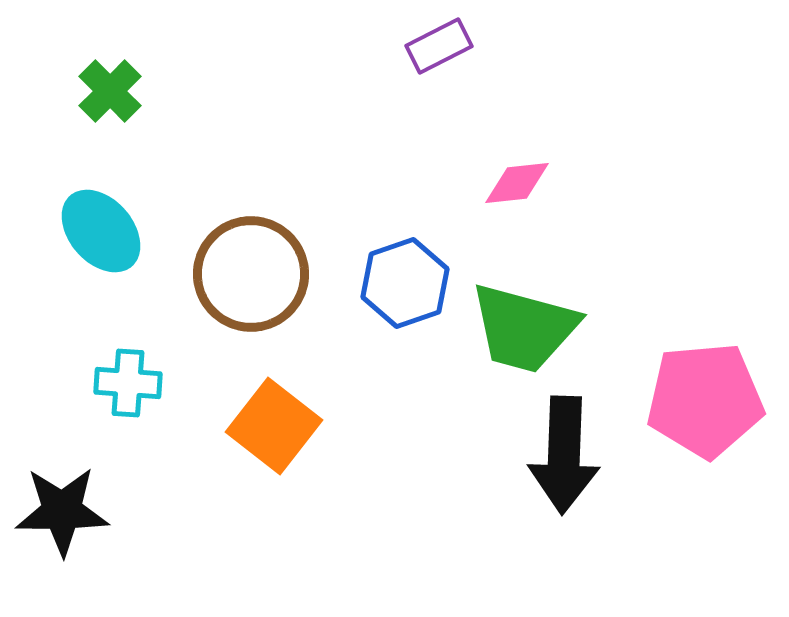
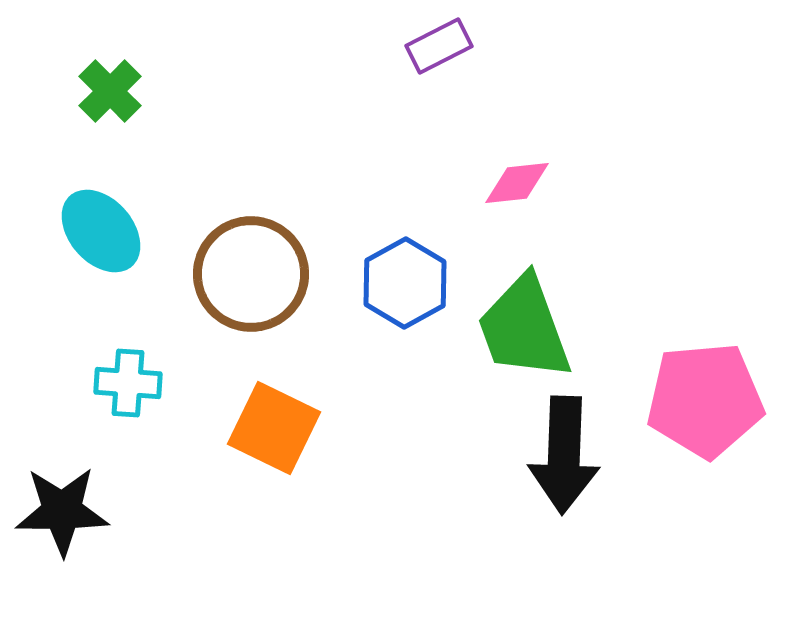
blue hexagon: rotated 10 degrees counterclockwise
green trapezoid: rotated 55 degrees clockwise
orange square: moved 2 px down; rotated 12 degrees counterclockwise
